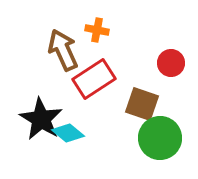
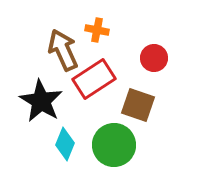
red circle: moved 17 px left, 5 px up
brown square: moved 4 px left, 1 px down
black star: moved 18 px up
cyan diamond: moved 3 px left, 11 px down; rotated 72 degrees clockwise
green circle: moved 46 px left, 7 px down
